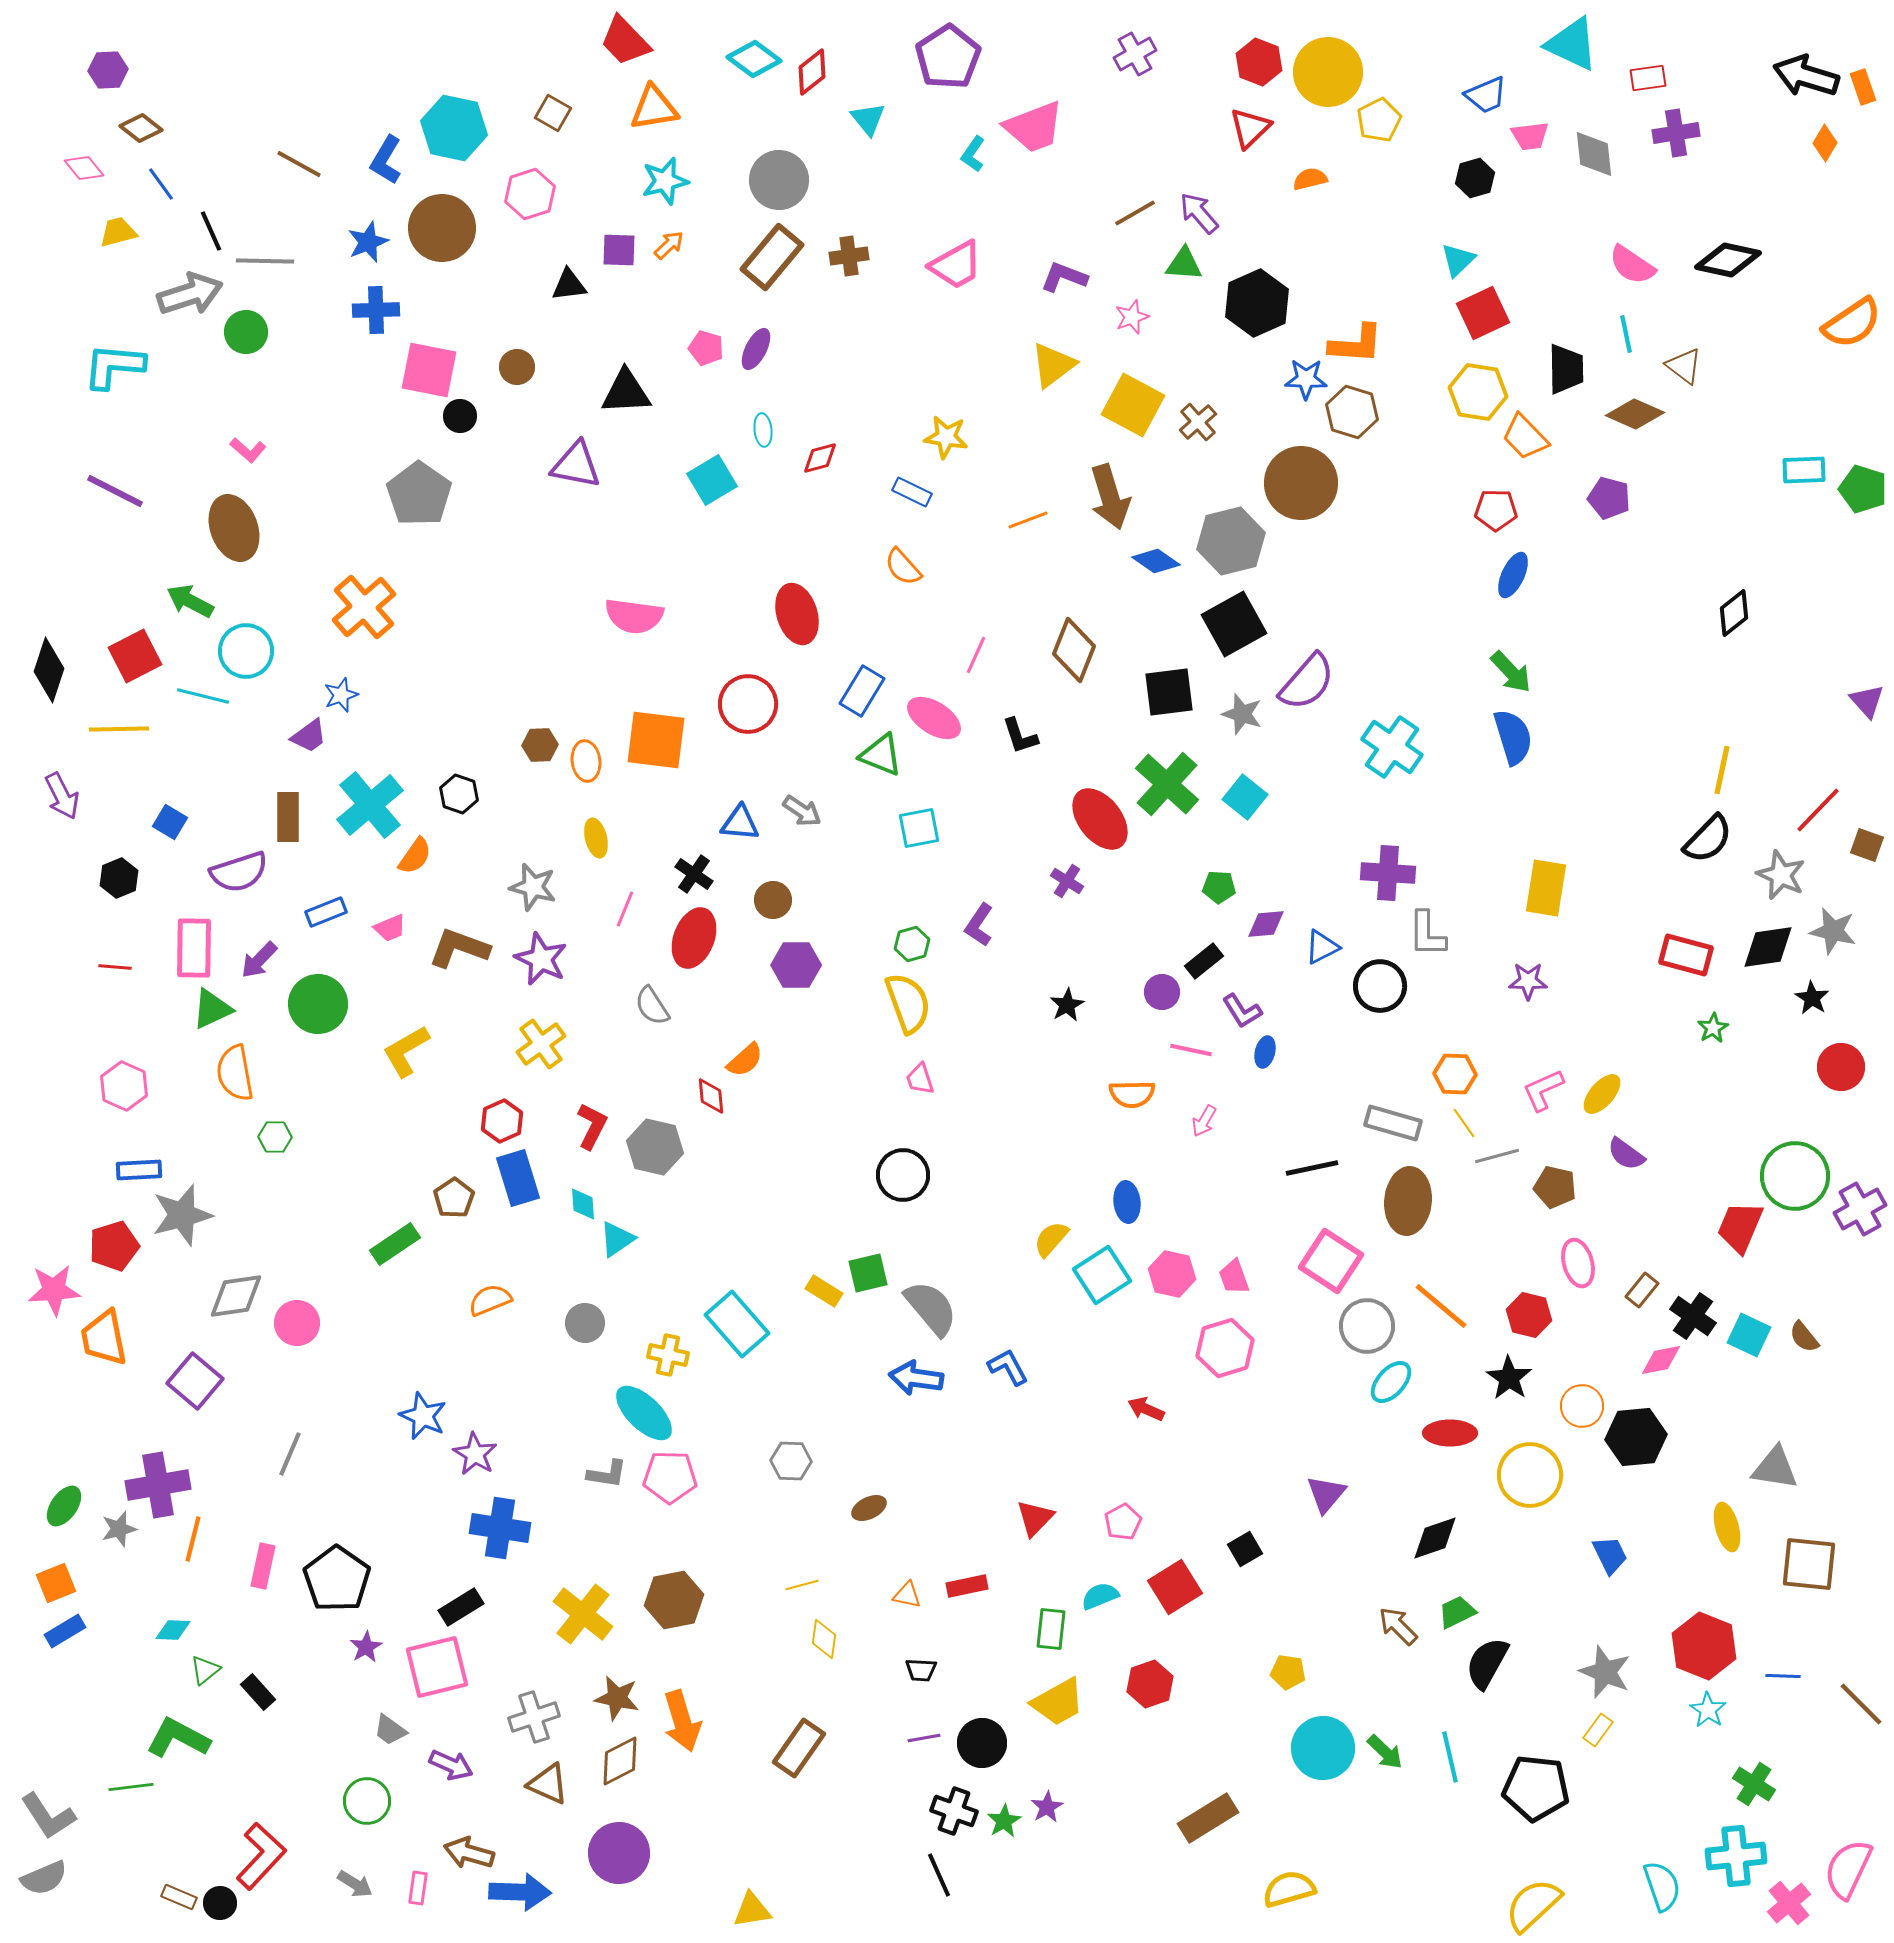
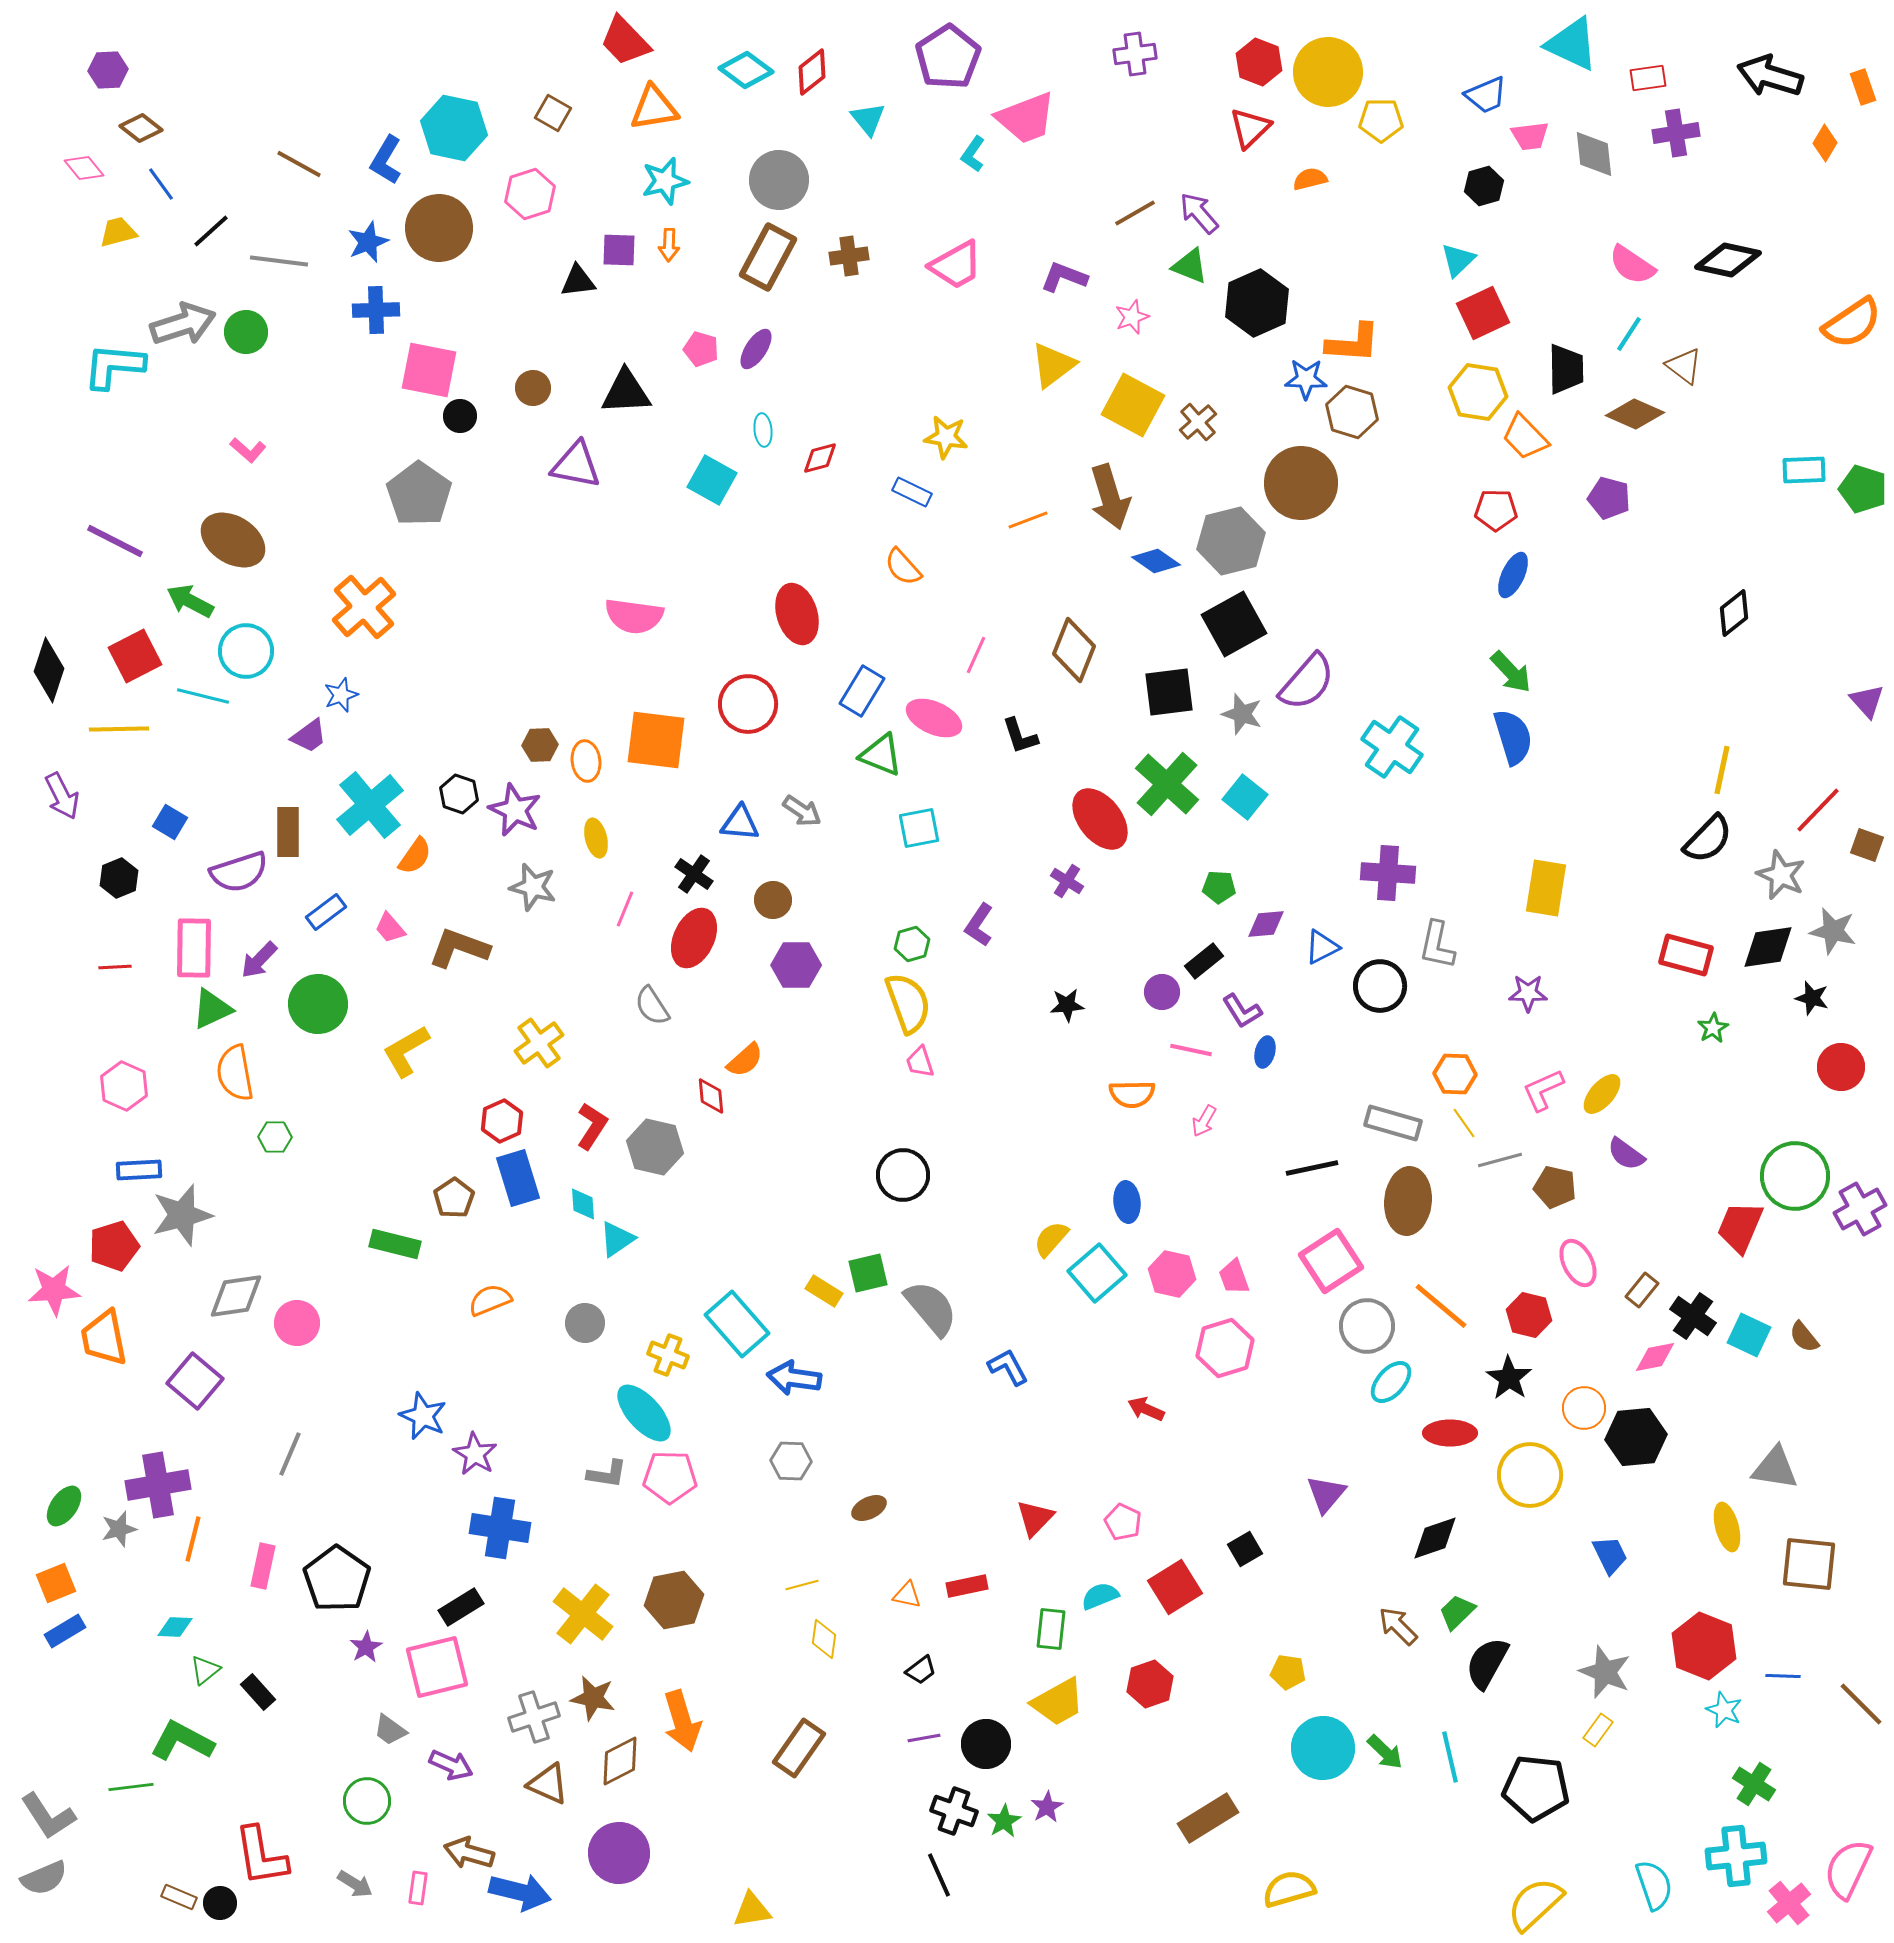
purple cross at (1135, 54): rotated 21 degrees clockwise
cyan diamond at (754, 59): moved 8 px left, 11 px down
black arrow at (1806, 76): moved 36 px left
yellow pentagon at (1379, 120): moved 2 px right; rotated 27 degrees clockwise
pink trapezoid at (1034, 127): moved 8 px left, 9 px up
black hexagon at (1475, 178): moved 9 px right, 8 px down
brown circle at (442, 228): moved 3 px left
black line at (211, 231): rotated 72 degrees clockwise
orange arrow at (669, 245): rotated 136 degrees clockwise
brown rectangle at (772, 257): moved 4 px left; rotated 12 degrees counterclockwise
gray line at (265, 261): moved 14 px right; rotated 6 degrees clockwise
green triangle at (1184, 264): moved 6 px right, 2 px down; rotated 18 degrees clockwise
black triangle at (569, 285): moved 9 px right, 4 px up
gray arrow at (190, 294): moved 7 px left, 30 px down
cyan line at (1626, 334): moved 3 px right; rotated 45 degrees clockwise
orange L-shape at (1356, 344): moved 3 px left, 1 px up
pink pentagon at (706, 348): moved 5 px left, 1 px down
purple ellipse at (756, 349): rotated 6 degrees clockwise
brown circle at (517, 367): moved 16 px right, 21 px down
cyan square at (712, 480): rotated 30 degrees counterclockwise
purple line at (115, 491): moved 50 px down
brown ellipse at (234, 528): moved 1 px left, 12 px down; rotated 38 degrees counterclockwise
pink ellipse at (934, 718): rotated 8 degrees counterclockwise
brown rectangle at (288, 817): moved 15 px down
blue rectangle at (326, 912): rotated 15 degrees counterclockwise
pink trapezoid at (390, 928): rotated 72 degrees clockwise
gray L-shape at (1427, 934): moved 10 px right, 11 px down; rotated 12 degrees clockwise
red ellipse at (694, 938): rotated 4 degrees clockwise
purple star at (541, 959): moved 26 px left, 149 px up
red line at (115, 967): rotated 8 degrees counterclockwise
purple star at (1528, 981): moved 12 px down
black star at (1812, 998): rotated 16 degrees counterclockwise
black star at (1067, 1005): rotated 24 degrees clockwise
yellow cross at (541, 1044): moved 2 px left, 1 px up
pink trapezoid at (920, 1079): moved 17 px up
red L-shape at (592, 1126): rotated 6 degrees clockwise
gray line at (1497, 1156): moved 3 px right, 4 px down
green rectangle at (395, 1244): rotated 48 degrees clockwise
pink square at (1331, 1261): rotated 24 degrees clockwise
pink ellipse at (1578, 1263): rotated 12 degrees counterclockwise
cyan square at (1102, 1275): moved 5 px left, 2 px up; rotated 8 degrees counterclockwise
yellow cross at (668, 1355): rotated 9 degrees clockwise
pink diamond at (1661, 1360): moved 6 px left, 3 px up
blue arrow at (916, 1378): moved 122 px left
orange circle at (1582, 1406): moved 2 px right, 2 px down
cyan ellipse at (644, 1413): rotated 4 degrees clockwise
pink pentagon at (1123, 1522): rotated 18 degrees counterclockwise
green trapezoid at (1457, 1612): rotated 18 degrees counterclockwise
cyan diamond at (173, 1630): moved 2 px right, 3 px up
black trapezoid at (921, 1670): rotated 40 degrees counterclockwise
brown star at (617, 1698): moved 24 px left
cyan star at (1708, 1710): moved 16 px right; rotated 9 degrees counterclockwise
green L-shape at (178, 1738): moved 4 px right, 3 px down
black circle at (982, 1743): moved 4 px right, 1 px down
red L-shape at (261, 1856): rotated 128 degrees clockwise
cyan semicircle at (1662, 1886): moved 8 px left, 1 px up
blue arrow at (520, 1892): rotated 12 degrees clockwise
yellow semicircle at (1533, 1905): moved 2 px right, 1 px up
